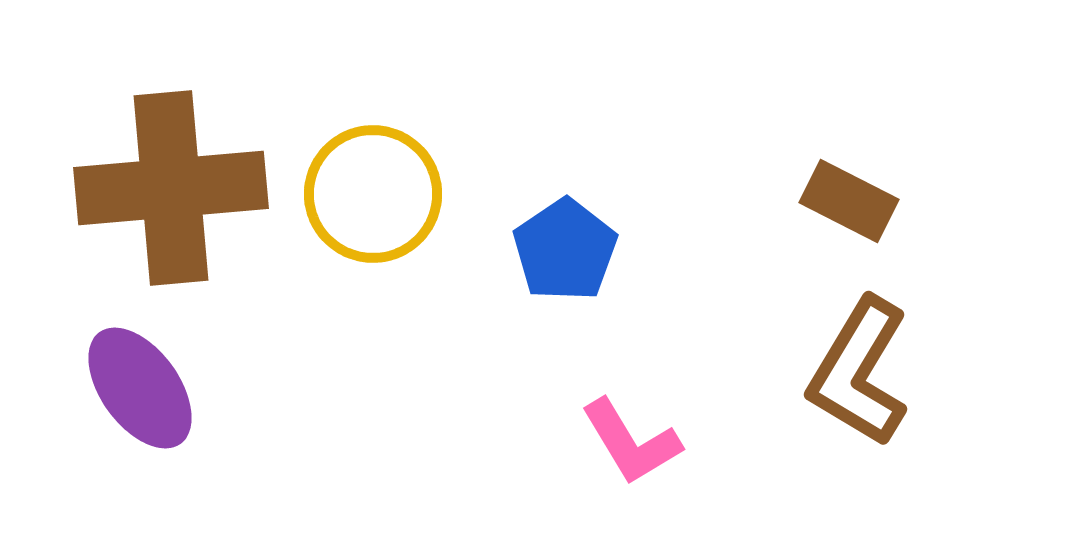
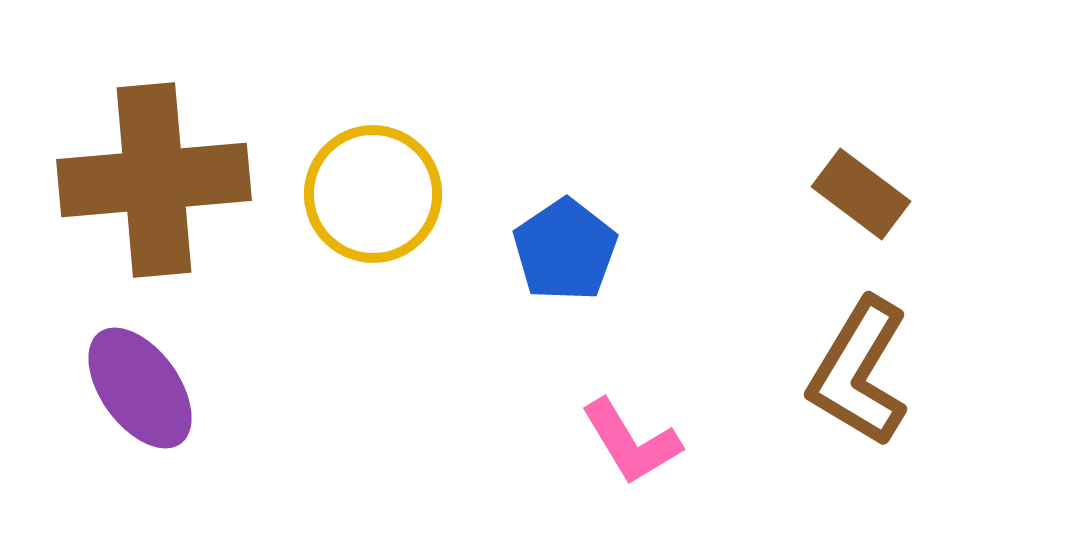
brown cross: moved 17 px left, 8 px up
brown rectangle: moved 12 px right, 7 px up; rotated 10 degrees clockwise
